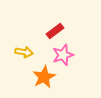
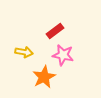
pink star: rotated 30 degrees clockwise
